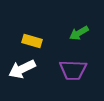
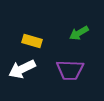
purple trapezoid: moved 3 px left
